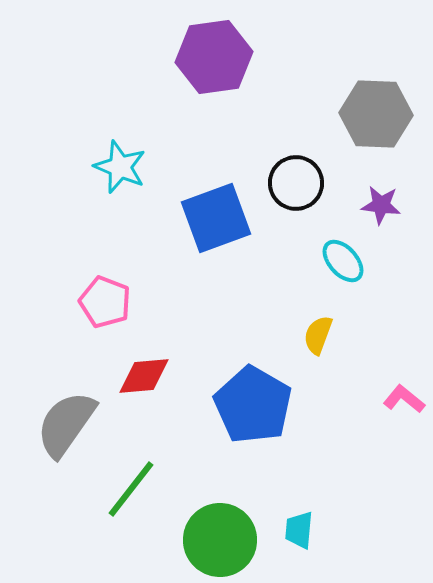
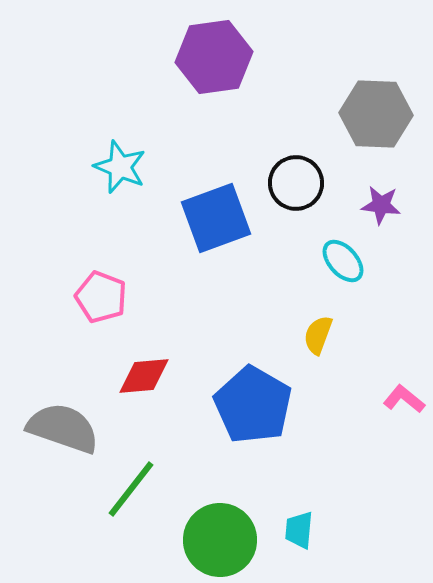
pink pentagon: moved 4 px left, 5 px up
gray semicircle: moved 3 px left, 4 px down; rotated 74 degrees clockwise
